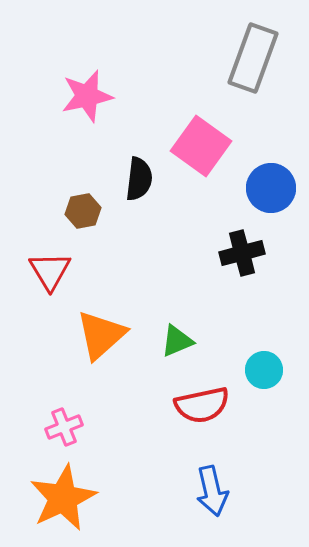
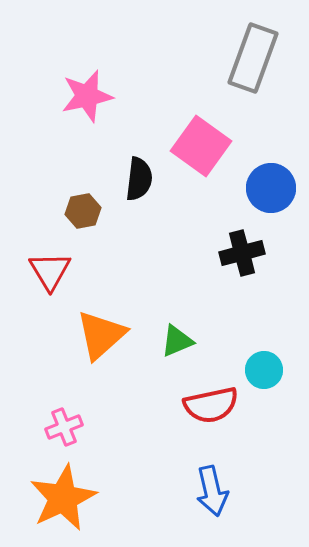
red semicircle: moved 9 px right
